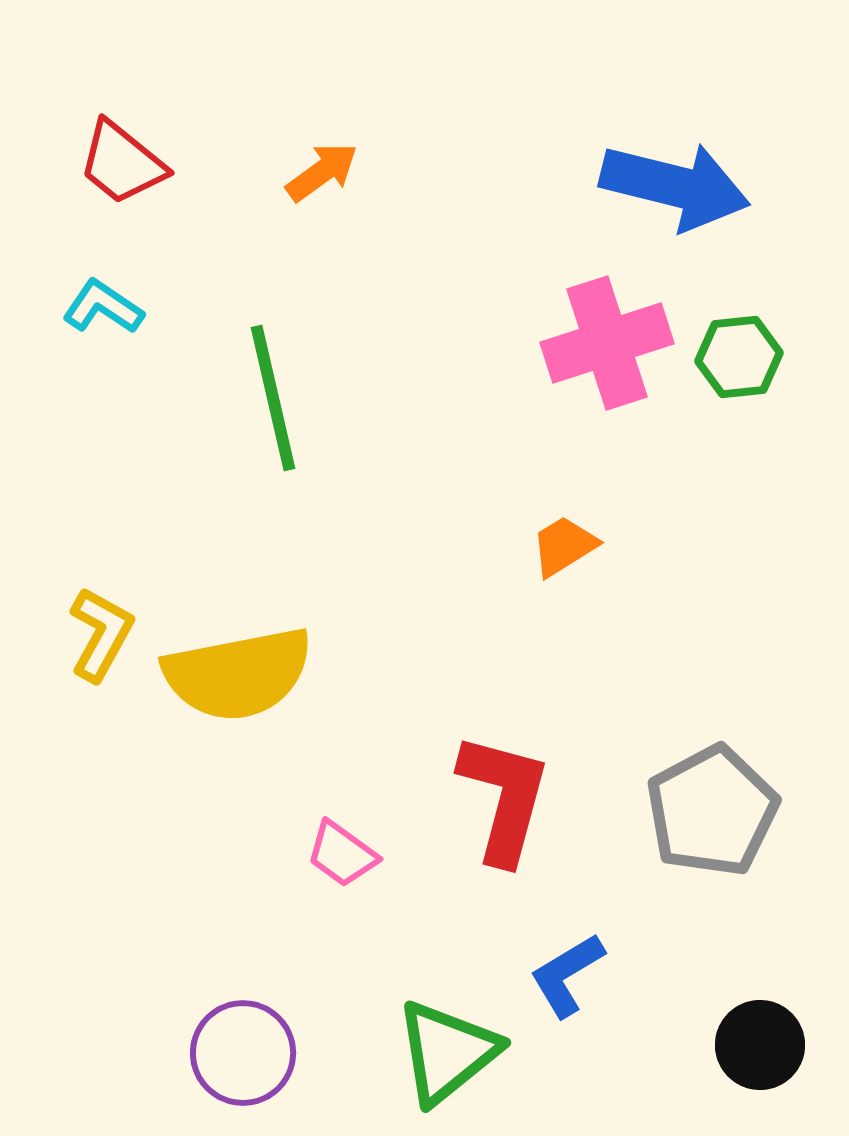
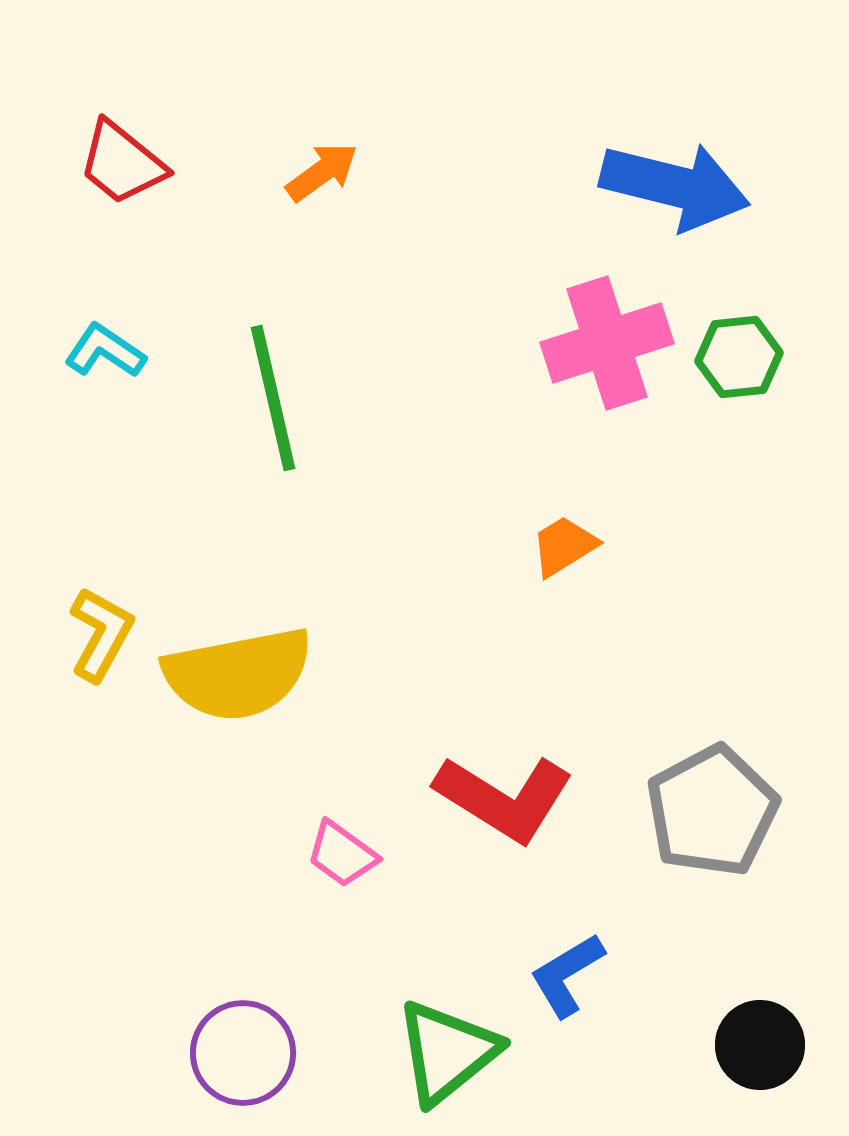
cyan L-shape: moved 2 px right, 44 px down
red L-shape: rotated 107 degrees clockwise
